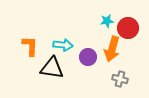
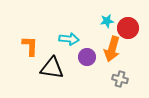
cyan arrow: moved 6 px right, 6 px up
purple circle: moved 1 px left
